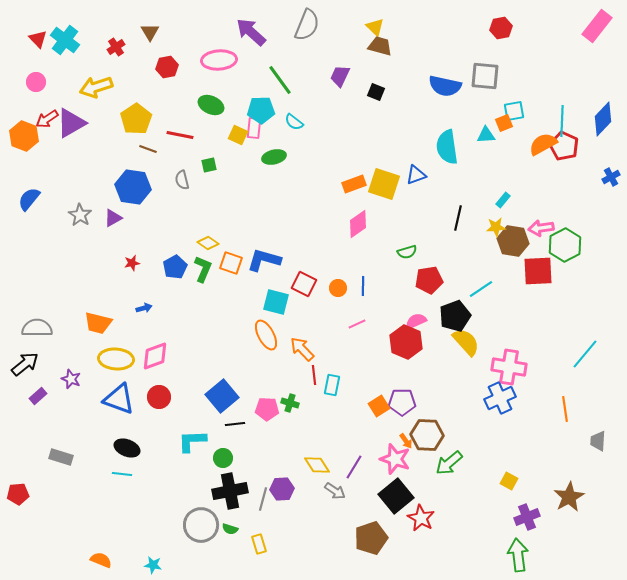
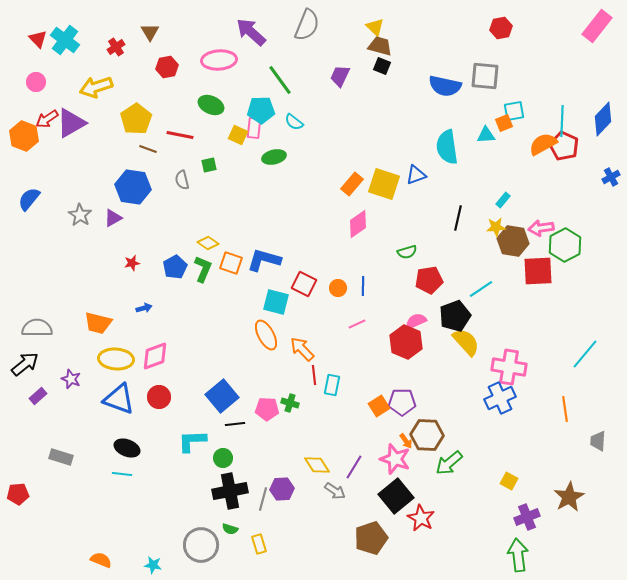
black square at (376, 92): moved 6 px right, 26 px up
orange rectangle at (354, 184): moved 2 px left; rotated 30 degrees counterclockwise
gray circle at (201, 525): moved 20 px down
